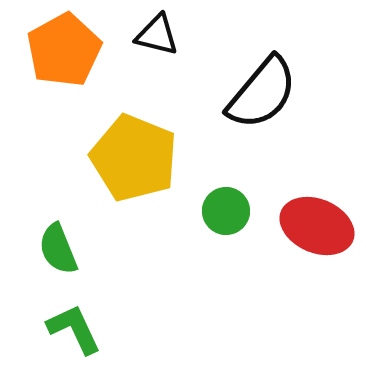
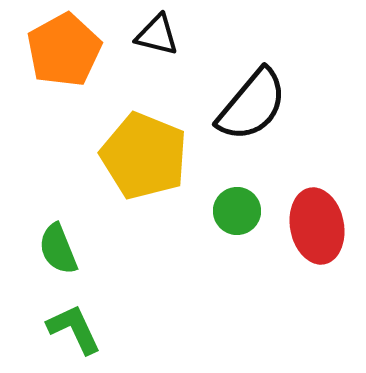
black semicircle: moved 10 px left, 12 px down
yellow pentagon: moved 10 px right, 2 px up
green circle: moved 11 px right
red ellipse: rotated 56 degrees clockwise
